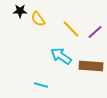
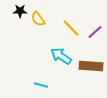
yellow line: moved 1 px up
